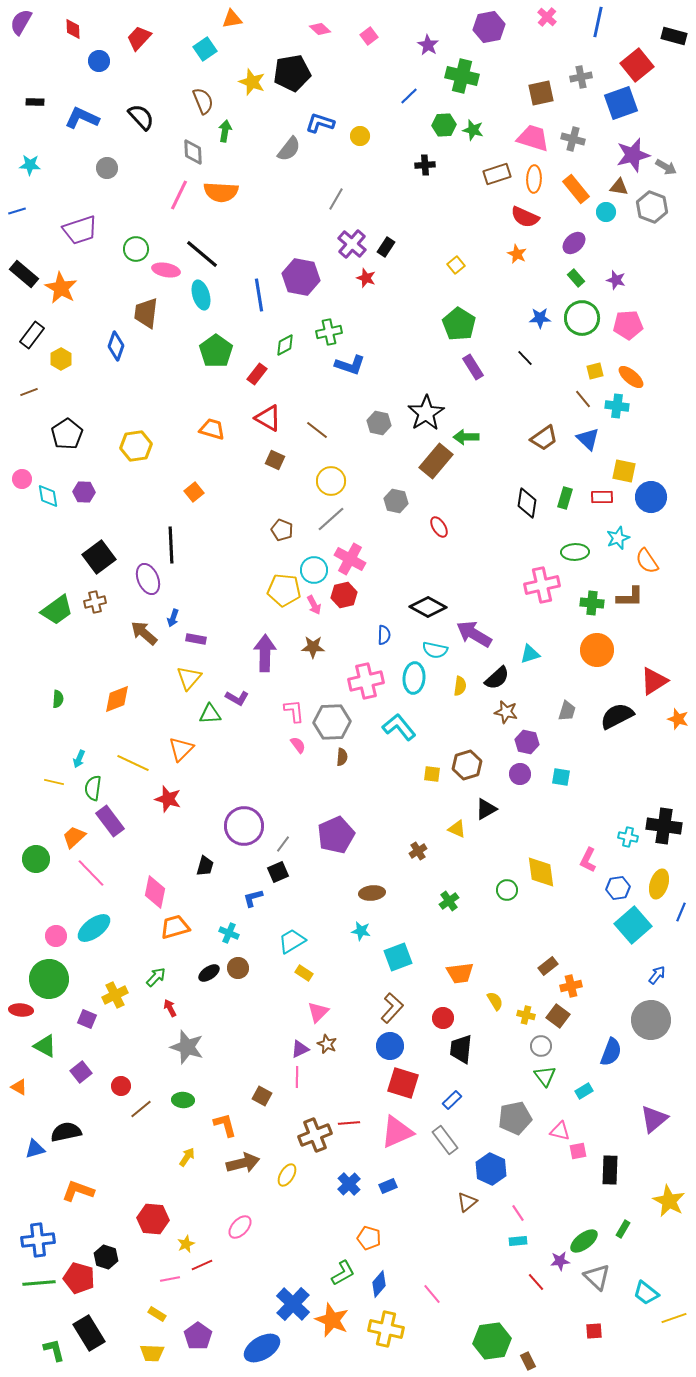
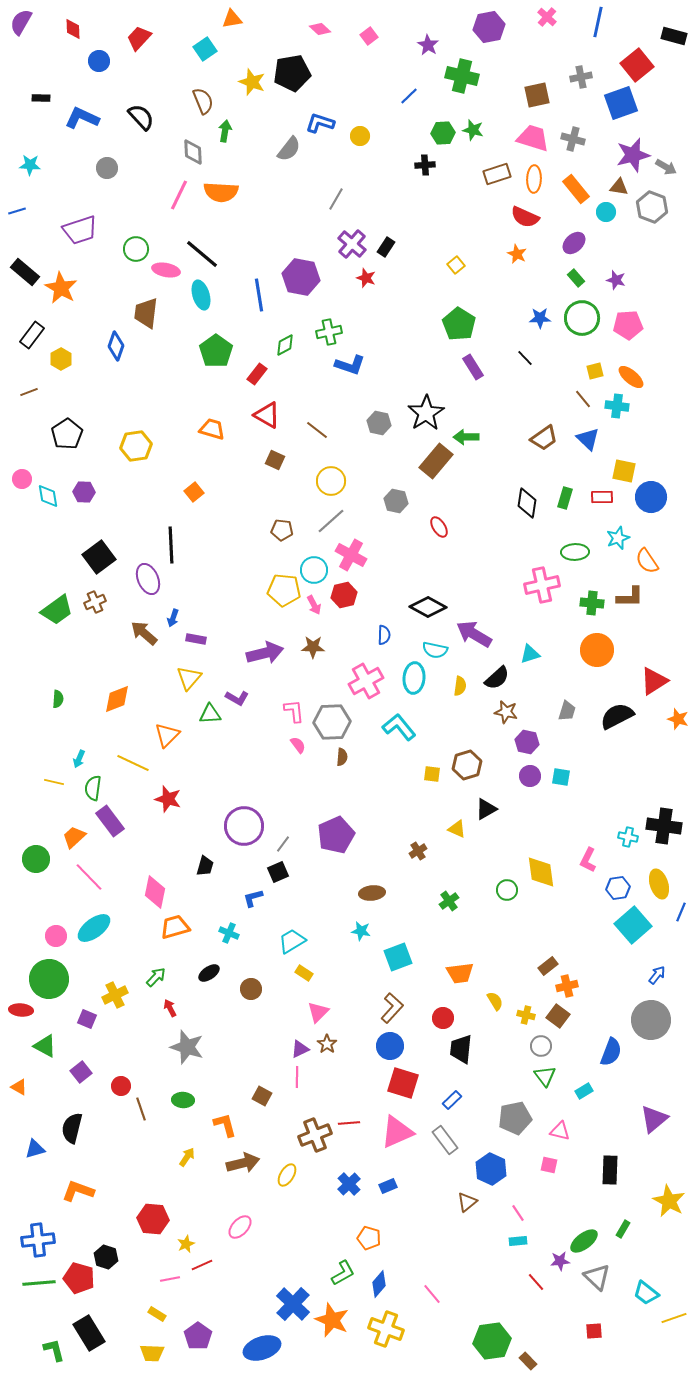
brown square at (541, 93): moved 4 px left, 2 px down
black rectangle at (35, 102): moved 6 px right, 4 px up
green hexagon at (444, 125): moved 1 px left, 8 px down
black rectangle at (24, 274): moved 1 px right, 2 px up
red triangle at (268, 418): moved 1 px left, 3 px up
gray line at (331, 519): moved 2 px down
brown pentagon at (282, 530): rotated 15 degrees counterclockwise
pink cross at (350, 559): moved 1 px right, 4 px up
brown cross at (95, 602): rotated 10 degrees counterclockwise
purple arrow at (265, 653): rotated 75 degrees clockwise
pink cross at (366, 681): rotated 16 degrees counterclockwise
orange triangle at (181, 749): moved 14 px left, 14 px up
purple circle at (520, 774): moved 10 px right, 2 px down
pink line at (91, 873): moved 2 px left, 4 px down
yellow ellipse at (659, 884): rotated 36 degrees counterclockwise
brown circle at (238, 968): moved 13 px right, 21 px down
orange cross at (571, 986): moved 4 px left
brown star at (327, 1044): rotated 12 degrees clockwise
brown line at (141, 1109): rotated 70 degrees counterclockwise
black semicircle at (66, 1132): moved 6 px right, 4 px up; rotated 64 degrees counterclockwise
pink square at (578, 1151): moved 29 px left, 14 px down; rotated 24 degrees clockwise
yellow cross at (386, 1329): rotated 8 degrees clockwise
blue ellipse at (262, 1348): rotated 12 degrees clockwise
brown rectangle at (528, 1361): rotated 18 degrees counterclockwise
